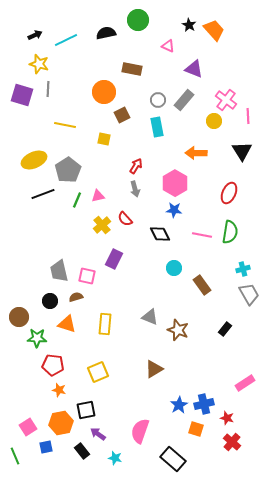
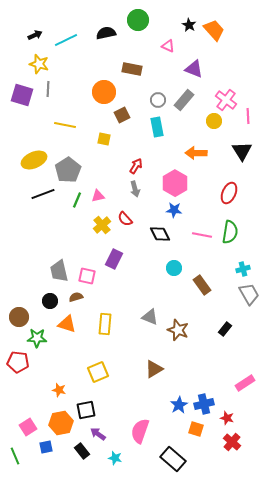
red pentagon at (53, 365): moved 35 px left, 3 px up
